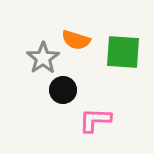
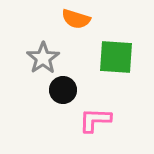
orange semicircle: moved 21 px up
green square: moved 7 px left, 5 px down
